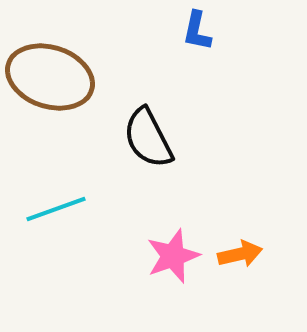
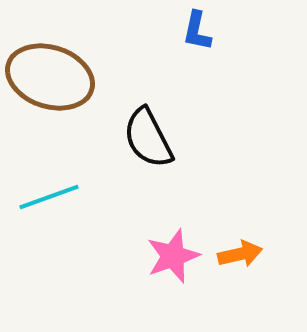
cyan line: moved 7 px left, 12 px up
